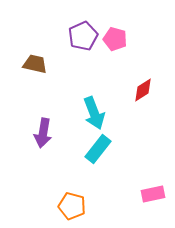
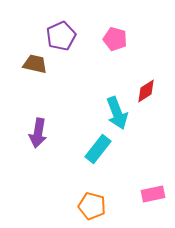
purple pentagon: moved 22 px left
red diamond: moved 3 px right, 1 px down
cyan arrow: moved 23 px right
purple arrow: moved 5 px left
orange pentagon: moved 20 px right
